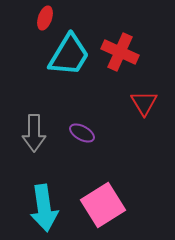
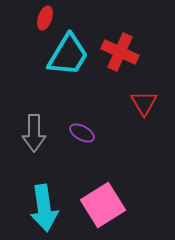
cyan trapezoid: moved 1 px left
